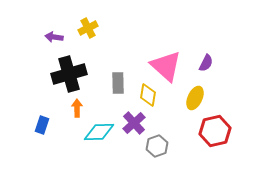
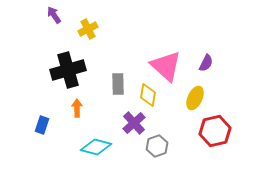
yellow cross: moved 1 px down
purple arrow: moved 22 px up; rotated 48 degrees clockwise
black cross: moved 1 px left, 4 px up
gray rectangle: moved 1 px down
cyan diamond: moved 3 px left, 15 px down; rotated 16 degrees clockwise
